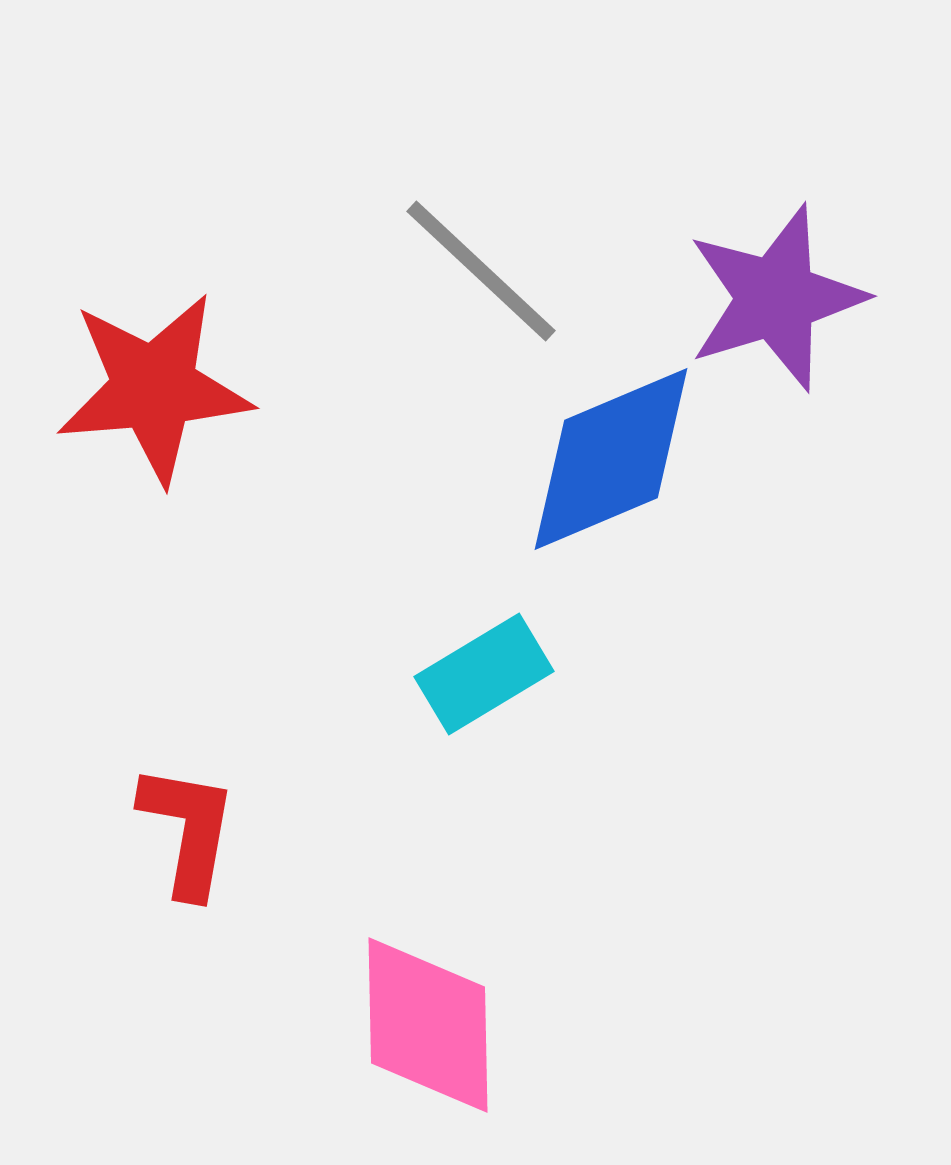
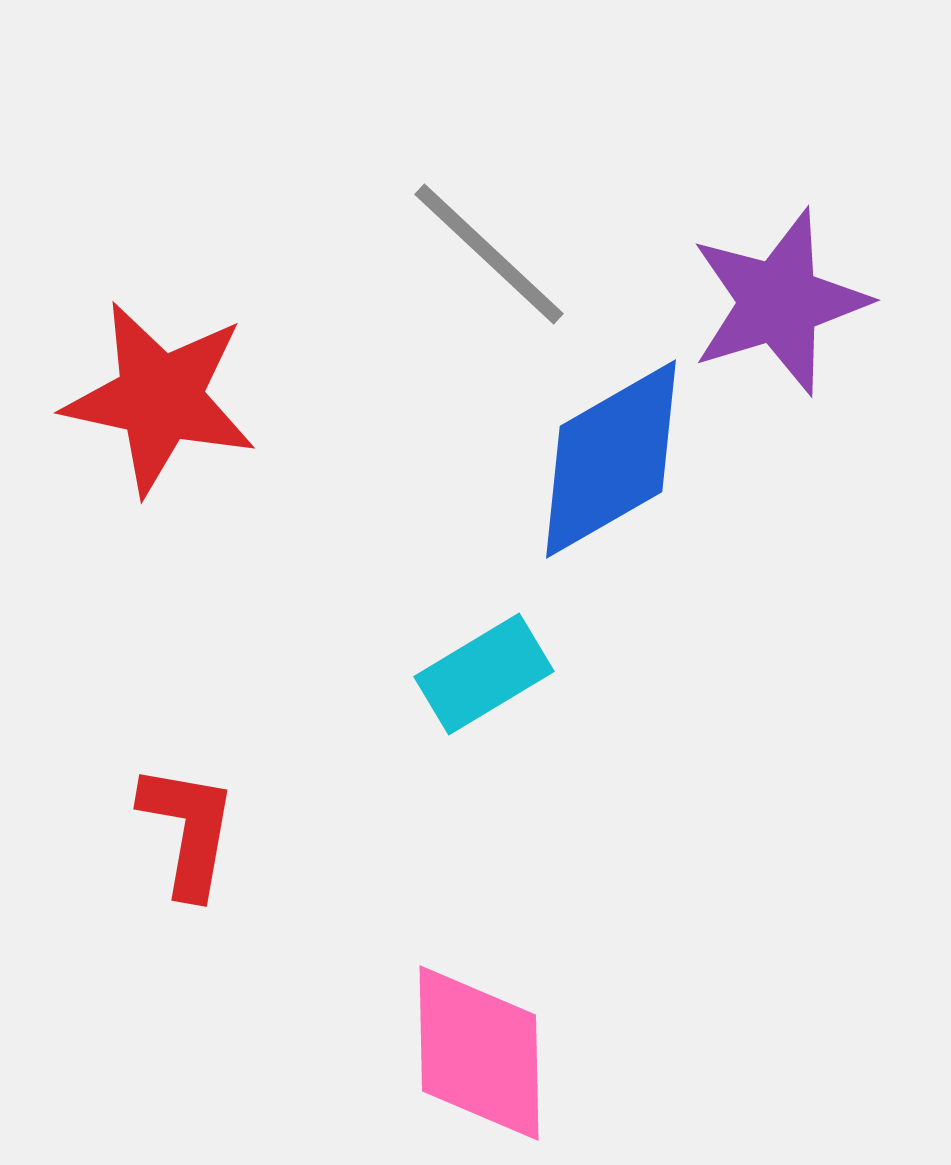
gray line: moved 8 px right, 17 px up
purple star: moved 3 px right, 4 px down
red star: moved 6 px right, 10 px down; rotated 17 degrees clockwise
blue diamond: rotated 7 degrees counterclockwise
pink diamond: moved 51 px right, 28 px down
